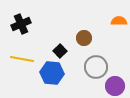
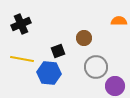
black square: moved 2 px left; rotated 24 degrees clockwise
blue hexagon: moved 3 px left
